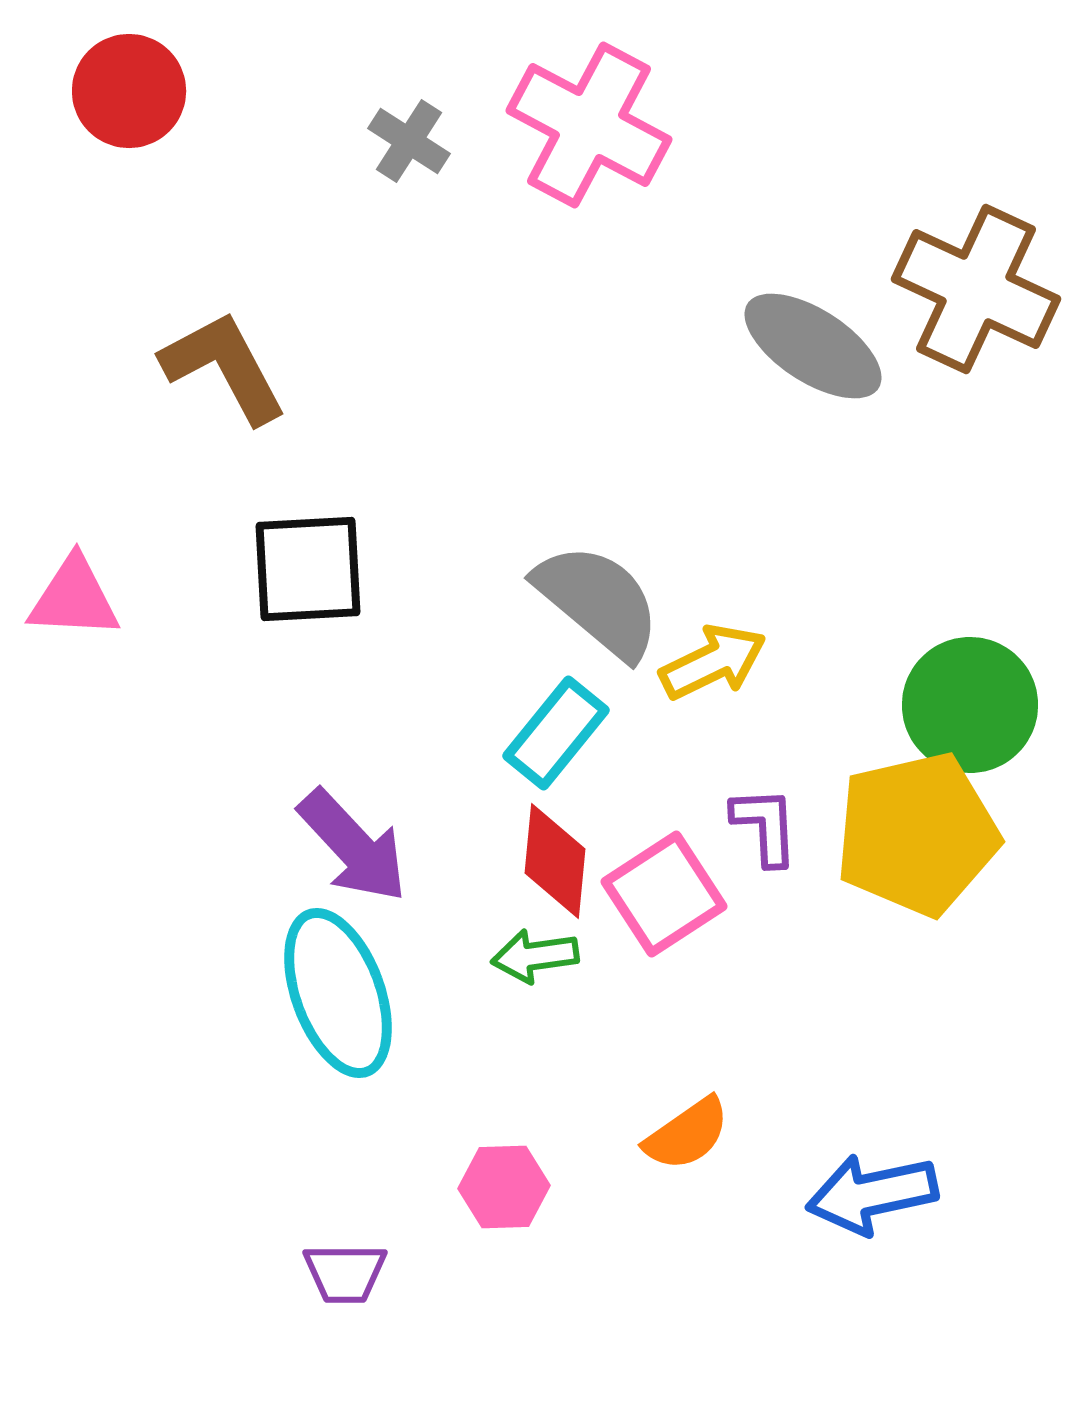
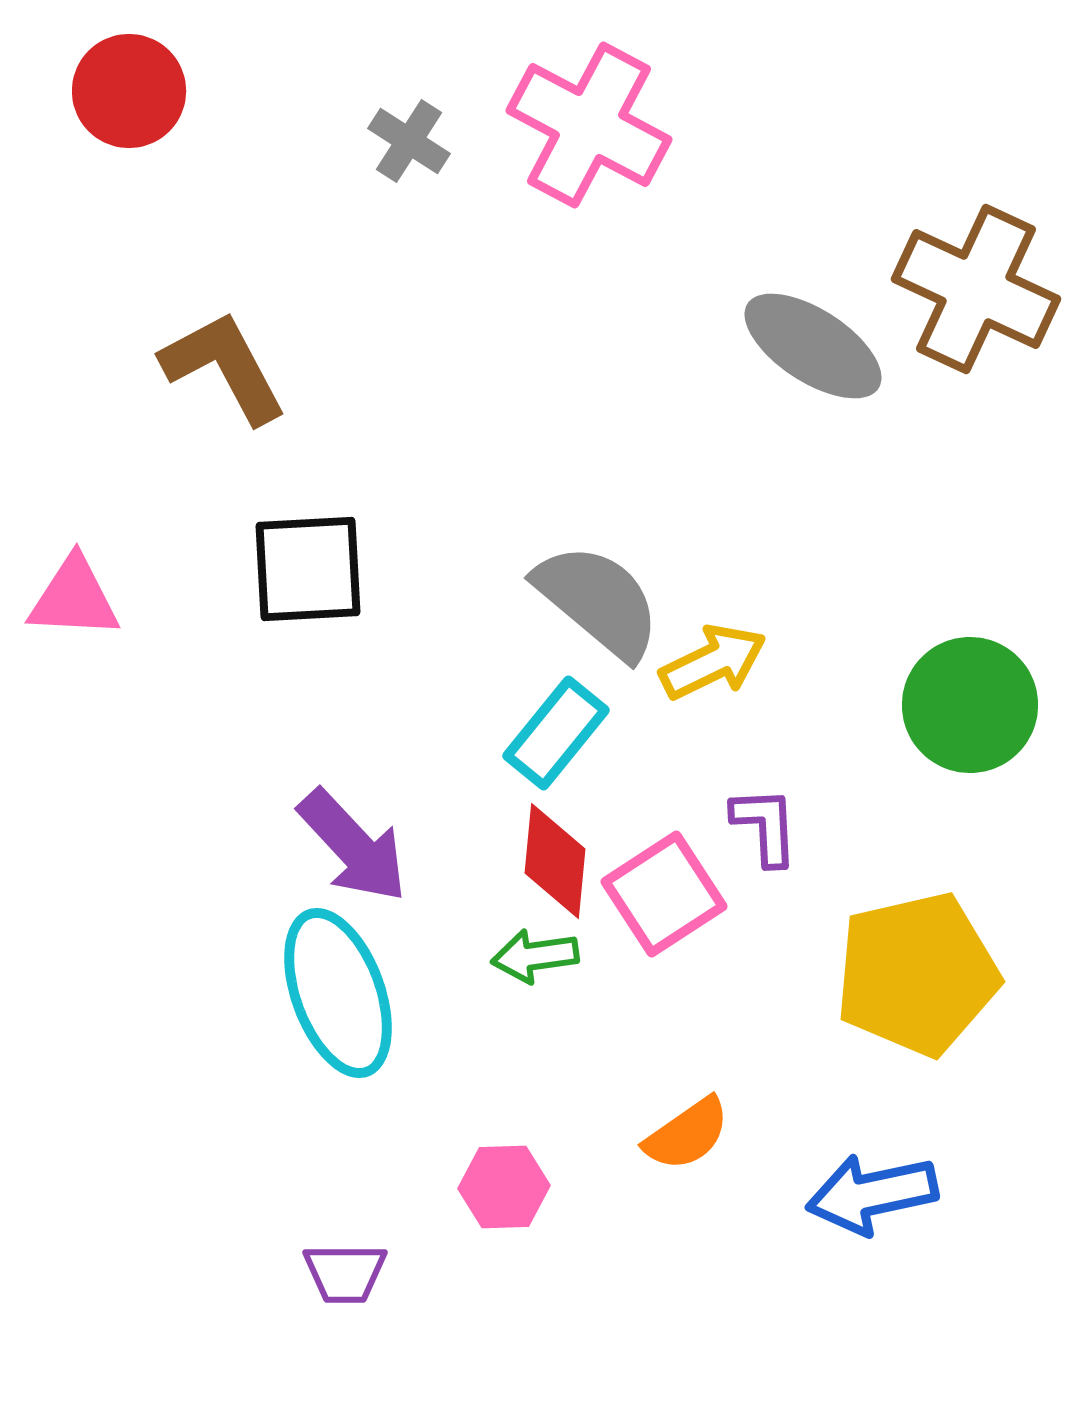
yellow pentagon: moved 140 px down
